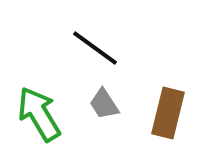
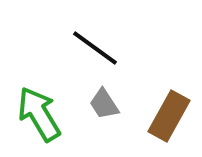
brown rectangle: moved 1 px right, 3 px down; rotated 15 degrees clockwise
